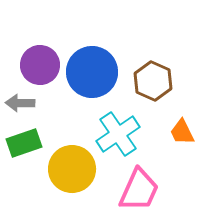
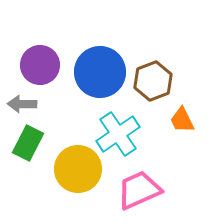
blue circle: moved 8 px right
brown hexagon: rotated 15 degrees clockwise
gray arrow: moved 2 px right, 1 px down
orange trapezoid: moved 12 px up
green rectangle: moved 4 px right; rotated 44 degrees counterclockwise
yellow circle: moved 6 px right
pink trapezoid: rotated 138 degrees counterclockwise
